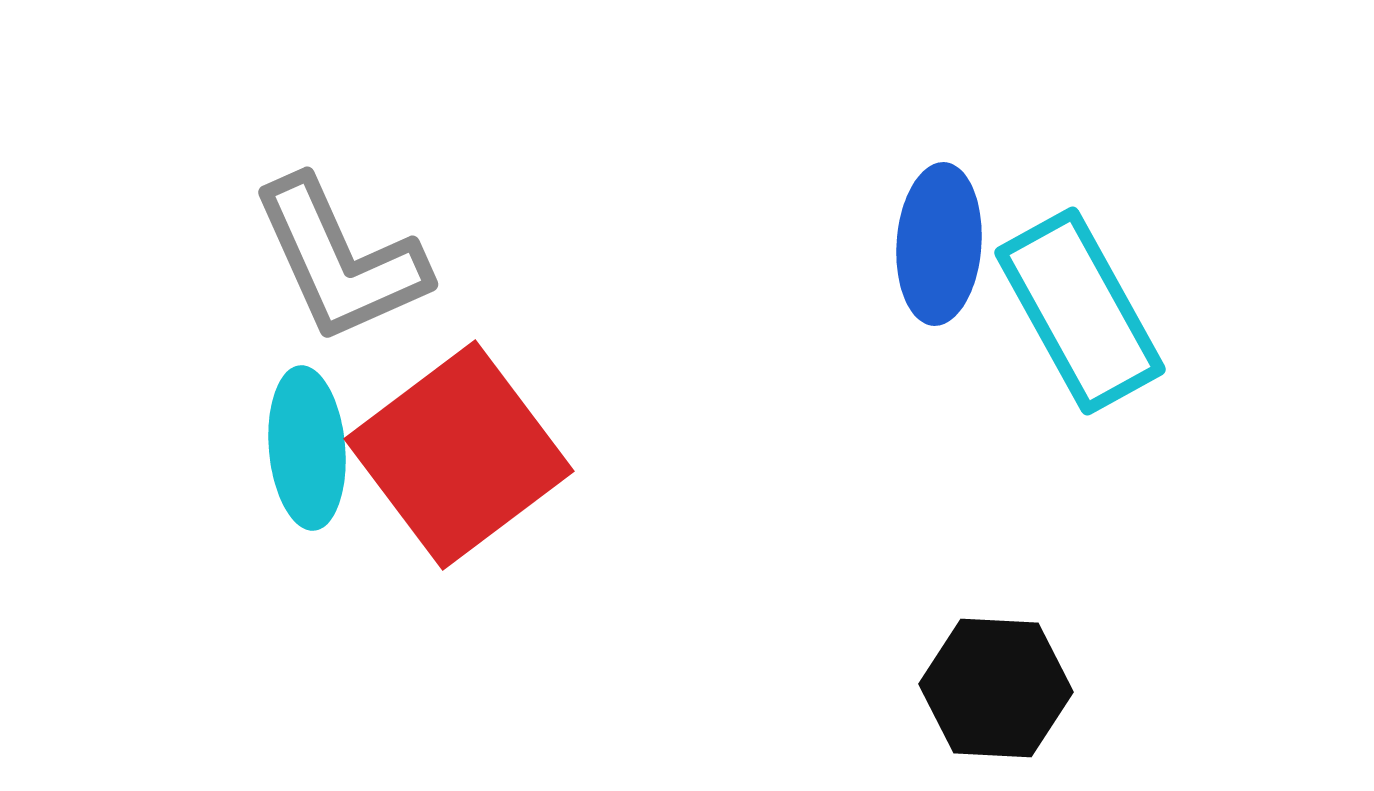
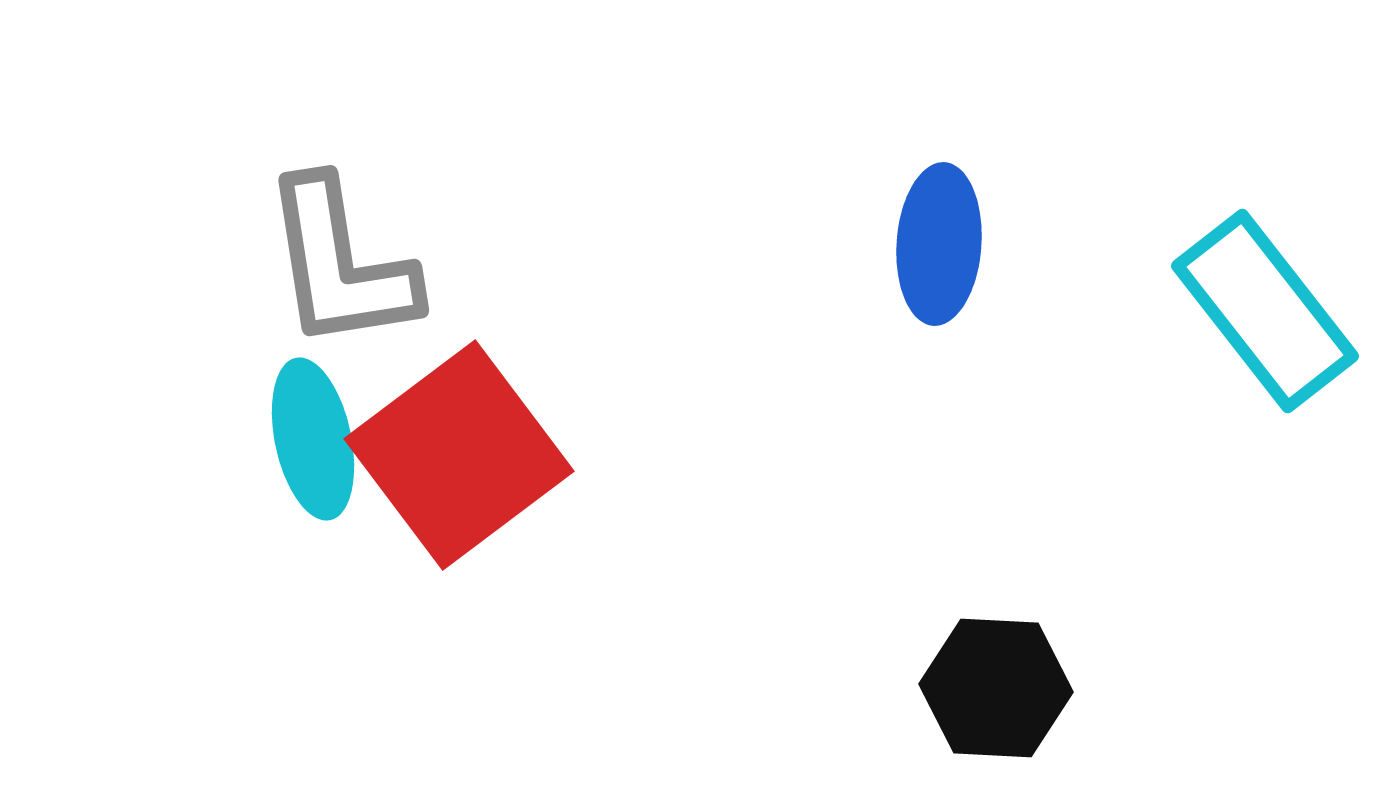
gray L-shape: moved 4 px down; rotated 15 degrees clockwise
cyan rectangle: moved 185 px right; rotated 9 degrees counterclockwise
cyan ellipse: moved 6 px right, 9 px up; rotated 7 degrees counterclockwise
